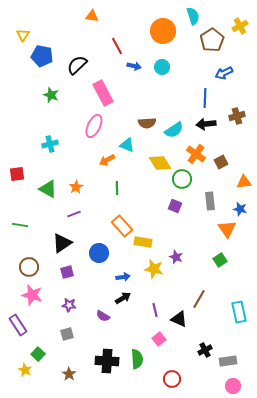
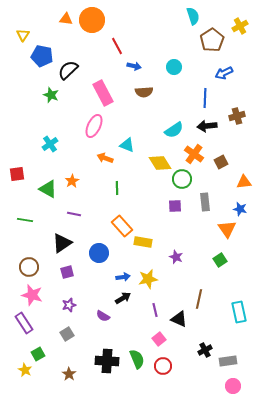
orange triangle at (92, 16): moved 26 px left, 3 px down
orange circle at (163, 31): moved 71 px left, 11 px up
black semicircle at (77, 65): moved 9 px left, 5 px down
cyan circle at (162, 67): moved 12 px right
brown semicircle at (147, 123): moved 3 px left, 31 px up
black arrow at (206, 124): moved 1 px right, 2 px down
cyan cross at (50, 144): rotated 21 degrees counterclockwise
orange cross at (196, 154): moved 2 px left
orange arrow at (107, 160): moved 2 px left, 2 px up; rotated 49 degrees clockwise
orange star at (76, 187): moved 4 px left, 6 px up
gray rectangle at (210, 201): moved 5 px left, 1 px down
purple square at (175, 206): rotated 24 degrees counterclockwise
purple line at (74, 214): rotated 32 degrees clockwise
green line at (20, 225): moved 5 px right, 5 px up
yellow star at (154, 269): moved 6 px left, 10 px down; rotated 24 degrees counterclockwise
brown line at (199, 299): rotated 18 degrees counterclockwise
purple star at (69, 305): rotated 24 degrees counterclockwise
purple rectangle at (18, 325): moved 6 px right, 2 px up
gray square at (67, 334): rotated 16 degrees counterclockwise
green square at (38, 354): rotated 16 degrees clockwise
green semicircle at (137, 359): rotated 18 degrees counterclockwise
red circle at (172, 379): moved 9 px left, 13 px up
